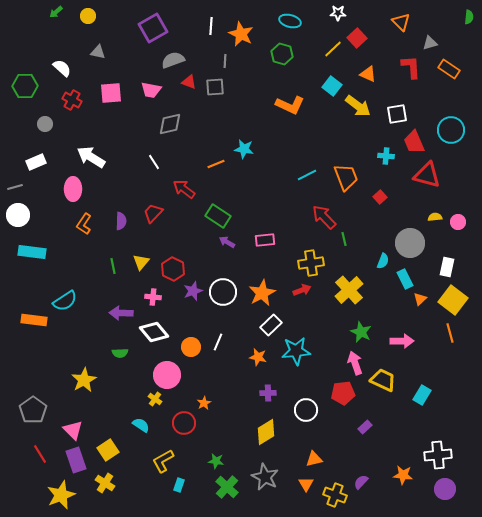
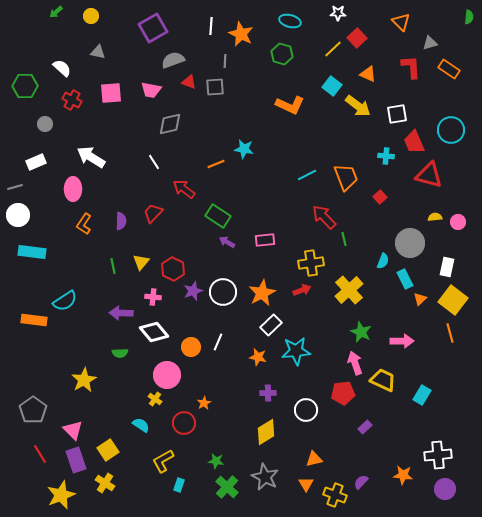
yellow circle at (88, 16): moved 3 px right
red triangle at (427, 175): moved 2 px right
